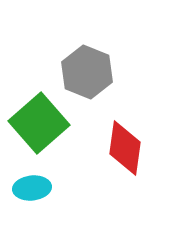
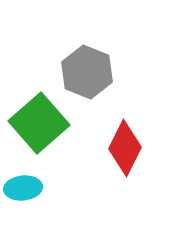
red diamond: rotated 18 degrees clockwise
cyan ellipse: moved 9 px left
